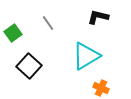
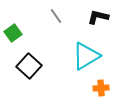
gray line: moved 8 px right, 7 px up
orange cross: rotated 28 degrees counterclockwise
